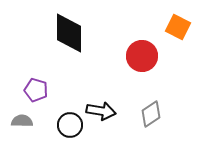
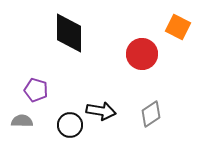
red circle: moved 2 px up
